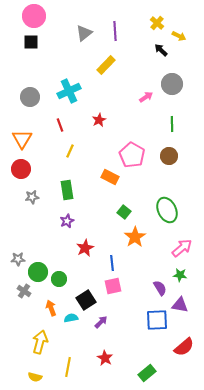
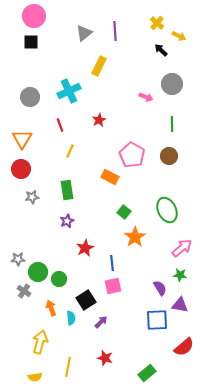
yellow rectangle at (106, 65): moved 7 px left, 1 px down; rotated 18 degrees counterclockwise
pink arrow at (146, 97): rotated 56 degrees clockwise
cyan semicircle at (71, 318): rotated 96 degrees clockwise
red star at (105, 358): rotated 14 degrees counterclockwise
yellow semicircle at (35, 377): rotated 24 degrees counterclockwise
